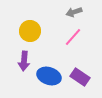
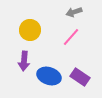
yellow circle: moved 1 px up
pink line: moved 2 px left
